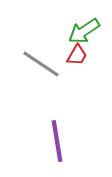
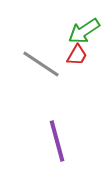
purple line: rotated 6 degrees counterclockwise
